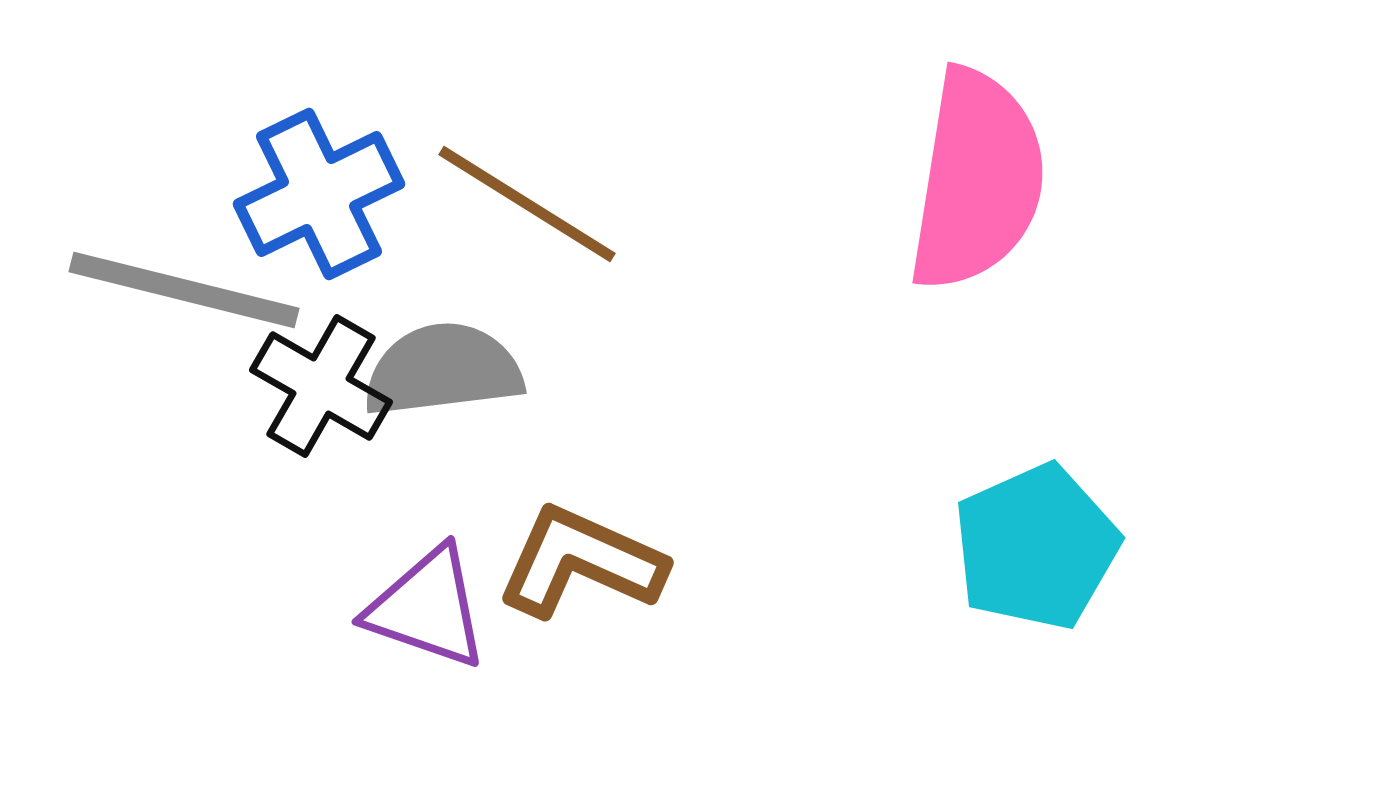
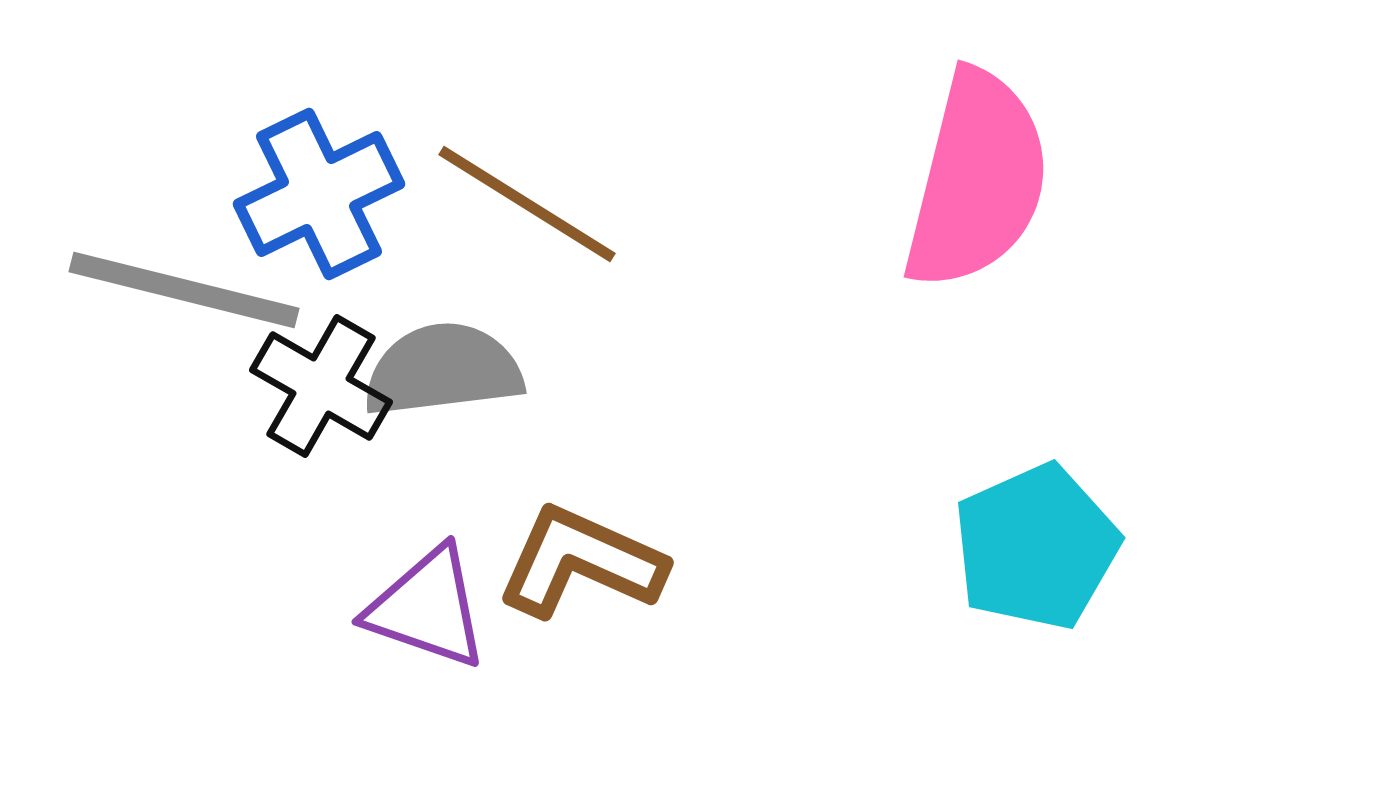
pink semicircle: rotated 5 degrees clockwise
